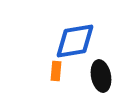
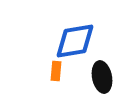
black ellipse: moved 1 px right, 1 px down
